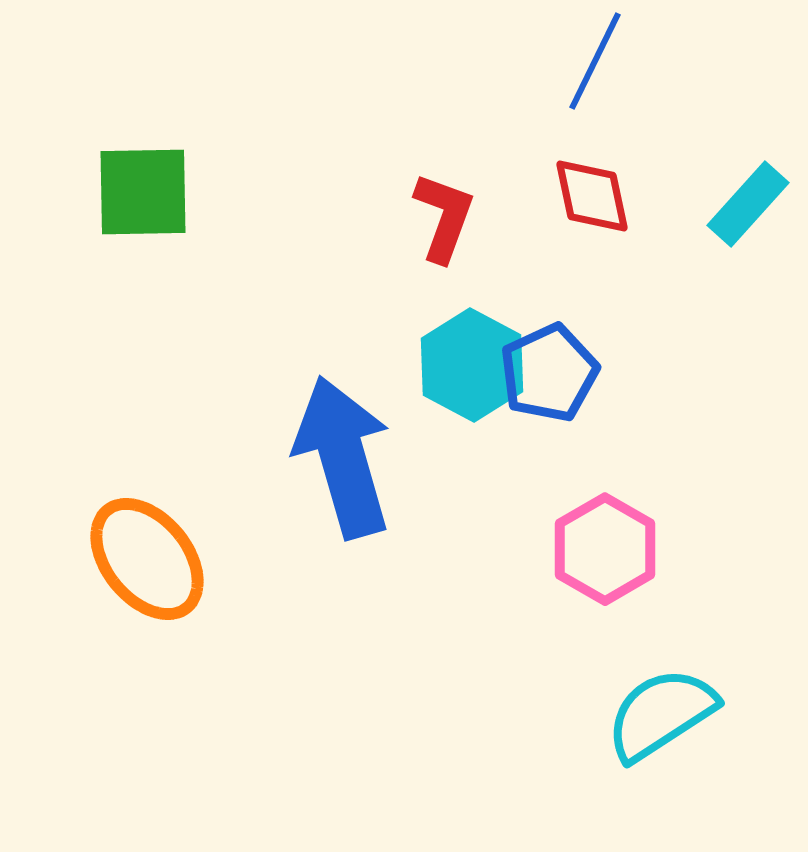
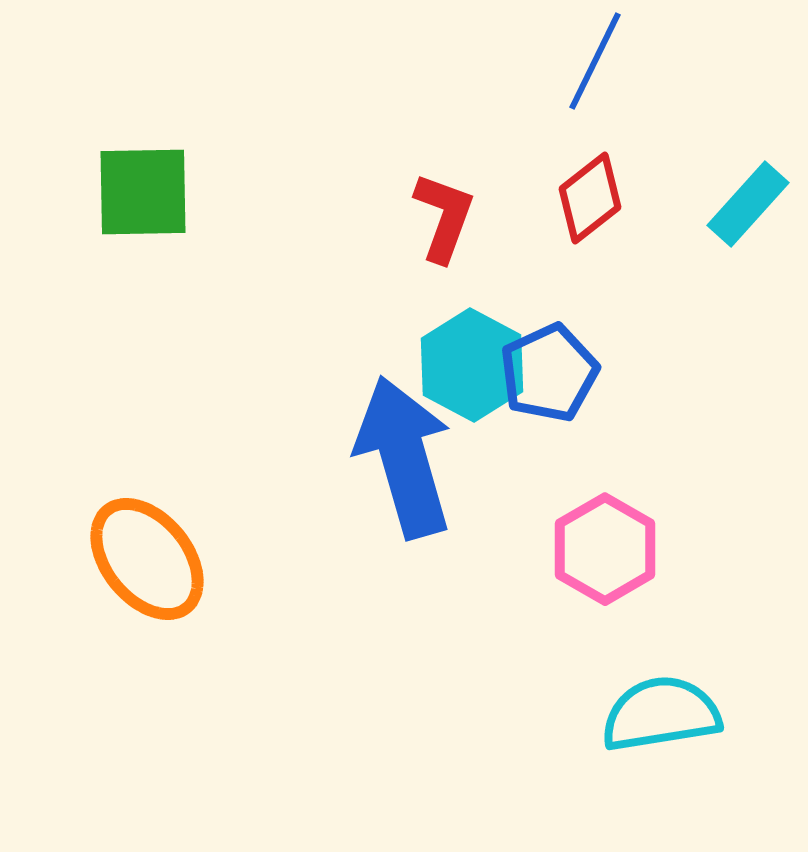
red diamond: moved 2 px left, 2 px down; rotated 64 degrees clockwise
blue arrow: moved 61 px right
cyan semicircle: rotated 24 degrees clockwise
